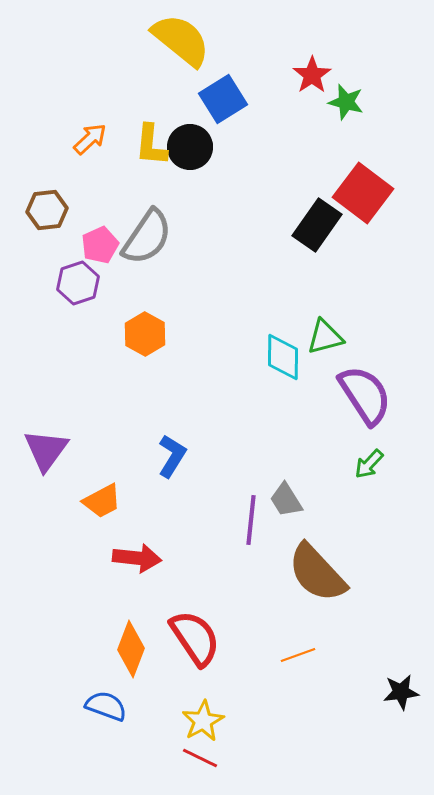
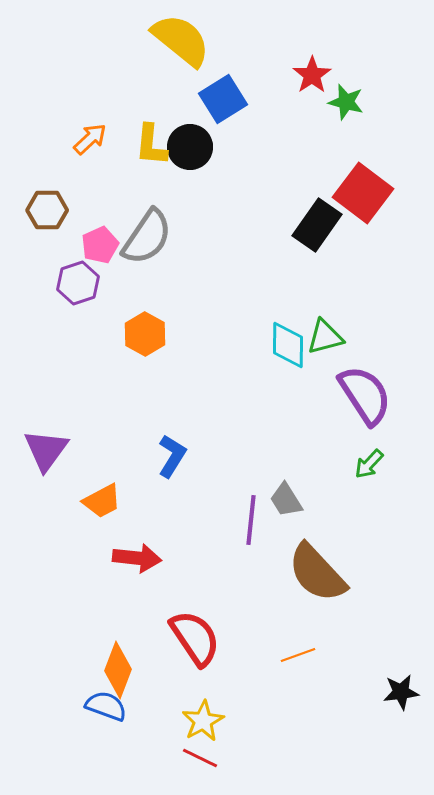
brown hexagon: rotated 6 degrees clockwise
cyan diamond: moved 5 px right, 12 px up
orange diamond: moved 13 px left, 21 px down
